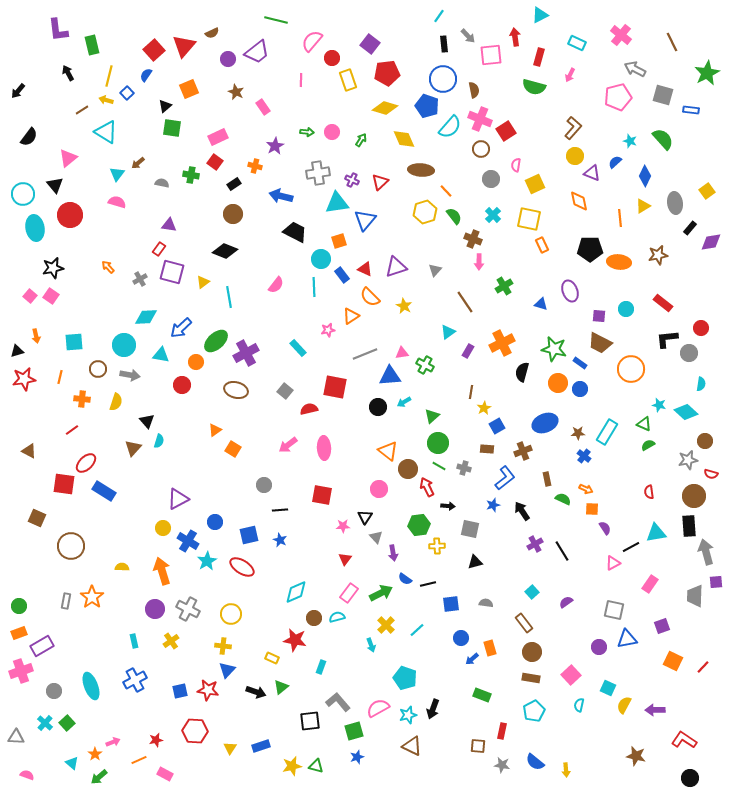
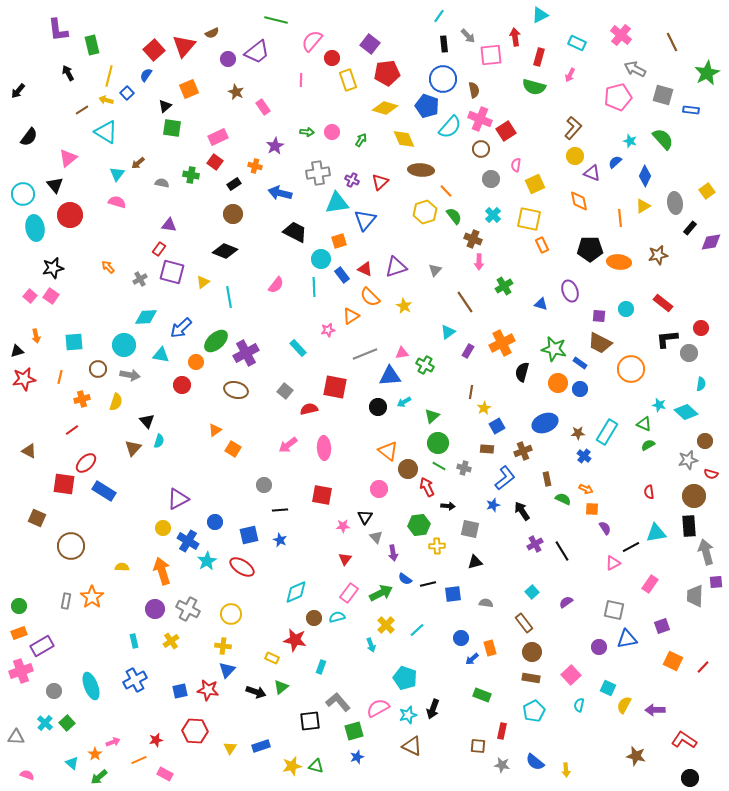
blue arrow at (281, 196): moved 1 px left, 3 px up
orange cross at (82, 399): rotated 21 degrees counterclockwise
blue square at (451, 604): moved 2 px right, 10 px up
